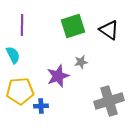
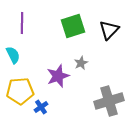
purple line: moved 2 px up
black triangle: rotated 40 degrees clockwise
gray star: moved 1 px down; rotated 16 degrees counterclockwise
blue cross: moved 1 px down; rotated 32 degrees counterclockwise
